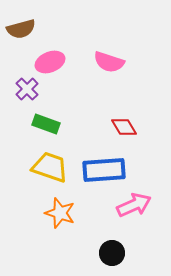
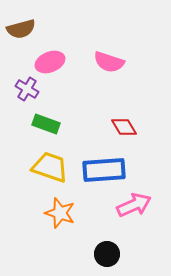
purple cross: rotated 15 degrees counterclockwise
black circle: moved 5 px left, 1 px down
